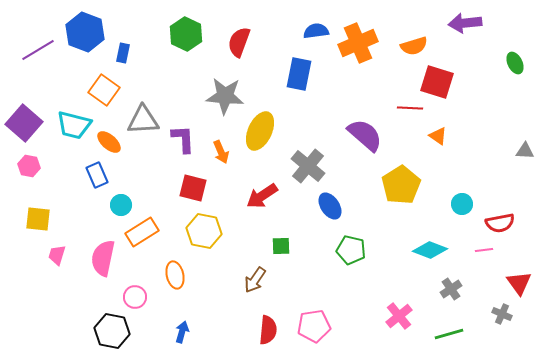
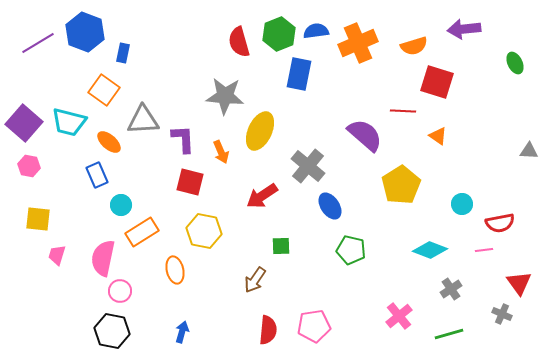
purple arrow at (465, 23): moved 1 px left, 6 px down
green hexagon at (186, 34): moved 93 px right; rotated 12 degrees clockwise
red semicircle at (239, 42): rotated 36 degrees counterclockwise
purple line at (38, 50): moved 7 px up
red line at (410, 108): moved 7 px left, 3 px down
cyan trapezoid at (74, 125): moved 5 px left, 3 px up
gray triangle at (525, 151): moved 4 px right
red square at (193, 188): moved 3 px left, 6 px up
orange ellipse at (175, 275): moved 5 px up
pink circle at (135, 297): moved 15 px left, 6 px up
